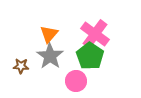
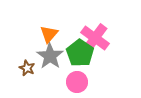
pink cross: moved 4 px down
green pentagon: moved 10 px left, 3 px up
brown star: moved 6 px right, 2 px down; rotated 21 degrees clockwise
pink circle: moved 1 px right, 1 px down
